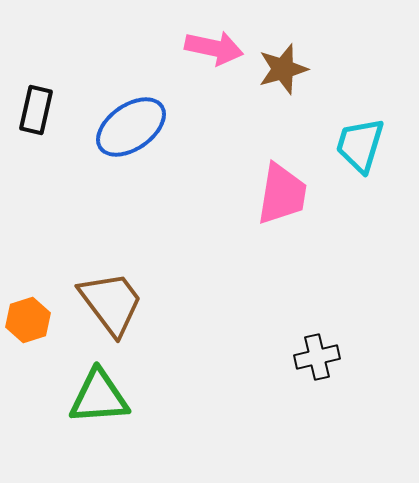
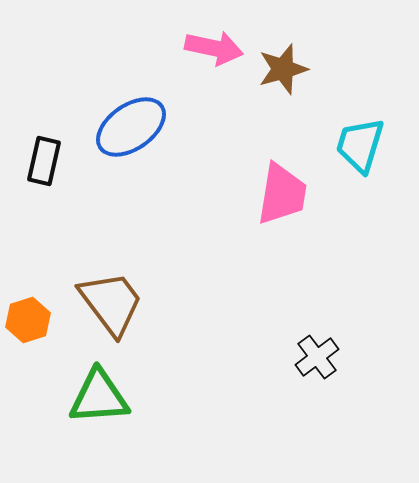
black rectangle: moved 8 px right, 51 px down
black cross: rotated 24 degrees counterclockwise
